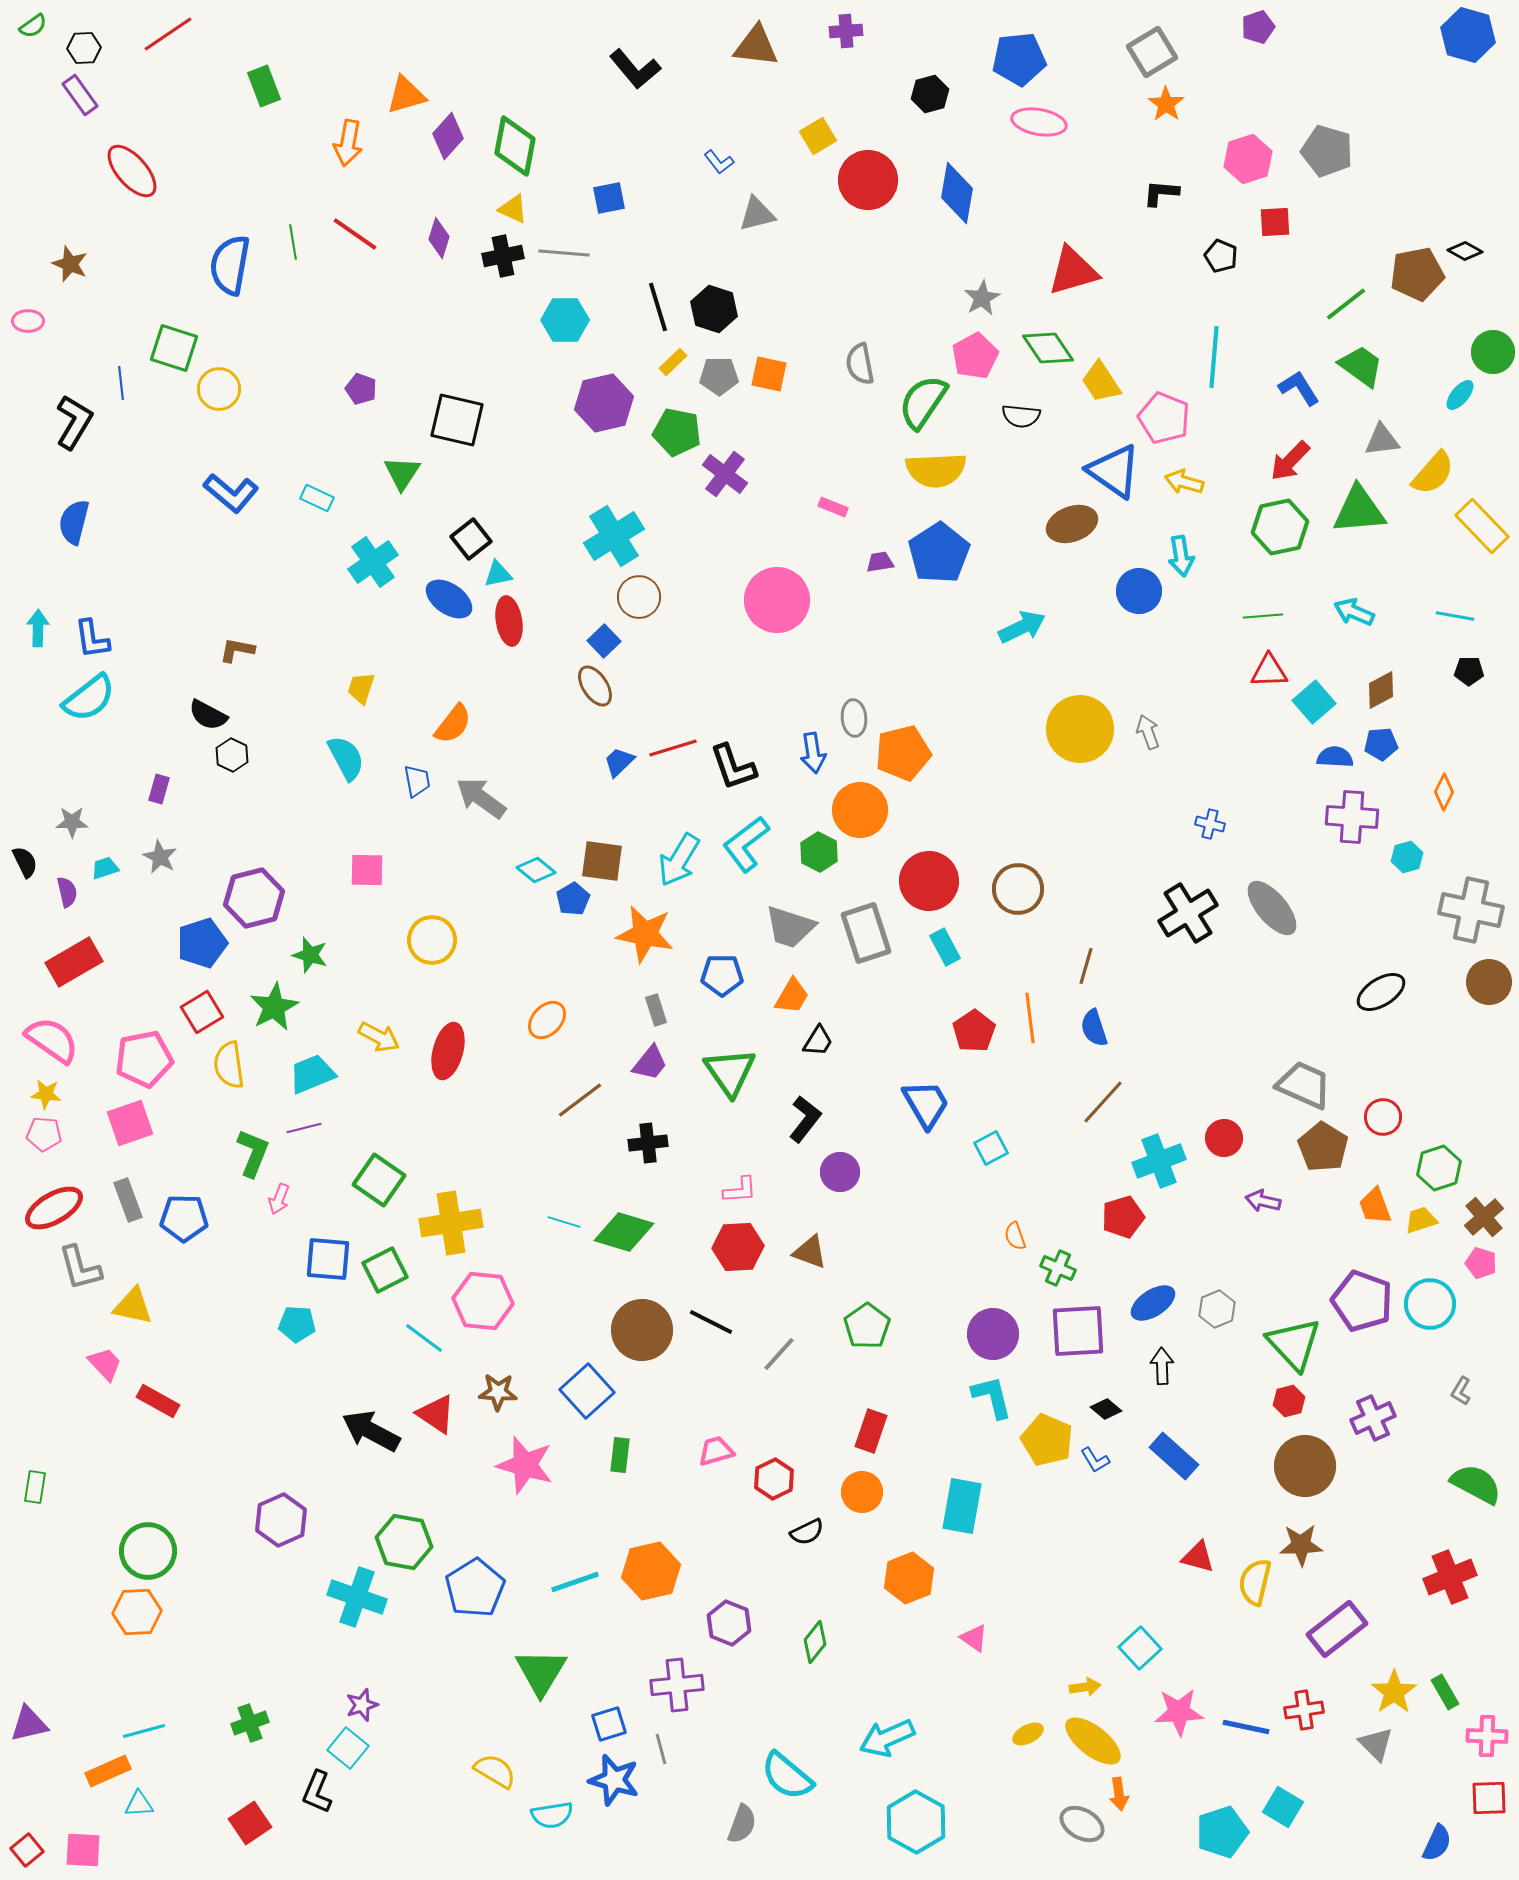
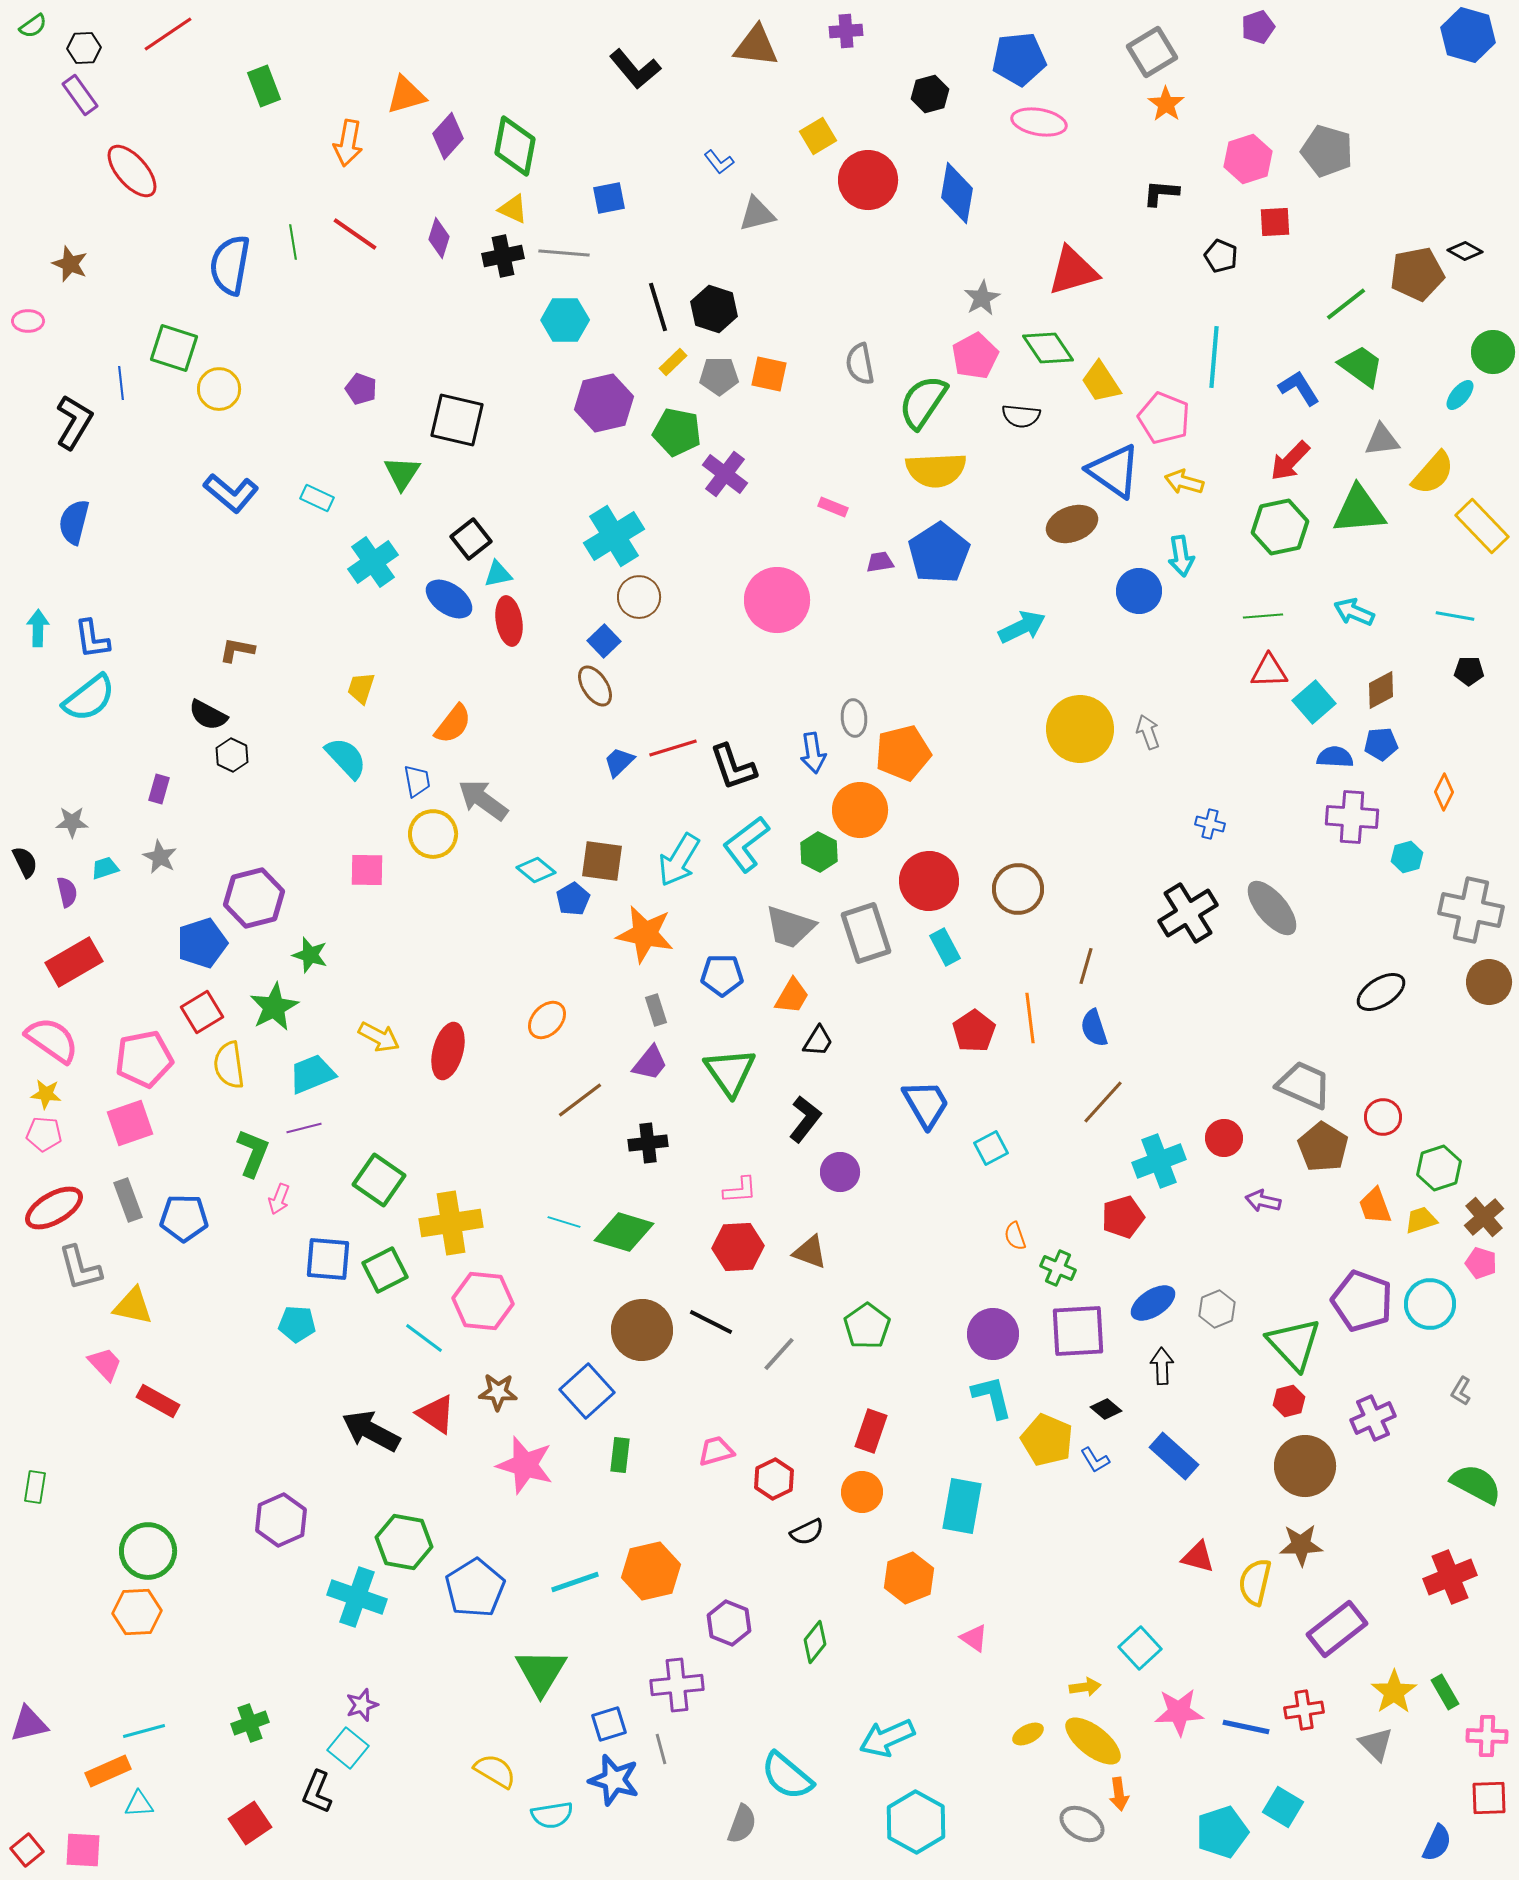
cyan semicircle at (346, 758): rotated 15 degrees counterclockwise
gray arrow at (481, 798): moved 2 px right, 2 px down
yellow circle at (432, 940): moved 1 px right, 106 px up
